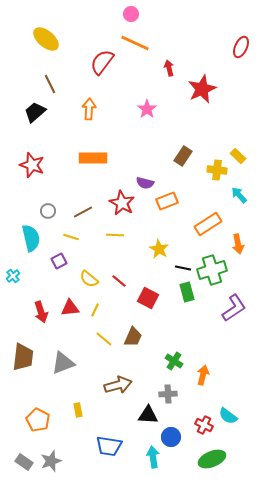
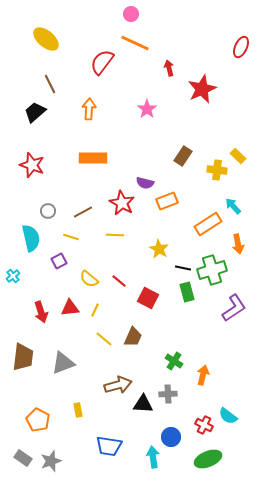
cyan arrow at (239, 195): moved 6 px left, 11 px down
black triangle at (148, 415): moved 5 px left, 11 px up
green ellipse at (212, 459): moved 4 px left
gray rectangle at (24, 462): moved 1 px left, 4 px up
